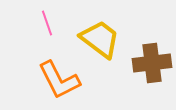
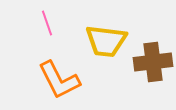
yellow trapezoid: moved 6 px right, 2 px down; rotated 150 degrees clockwise
brown cross: moved 1 px right, 1 px up
